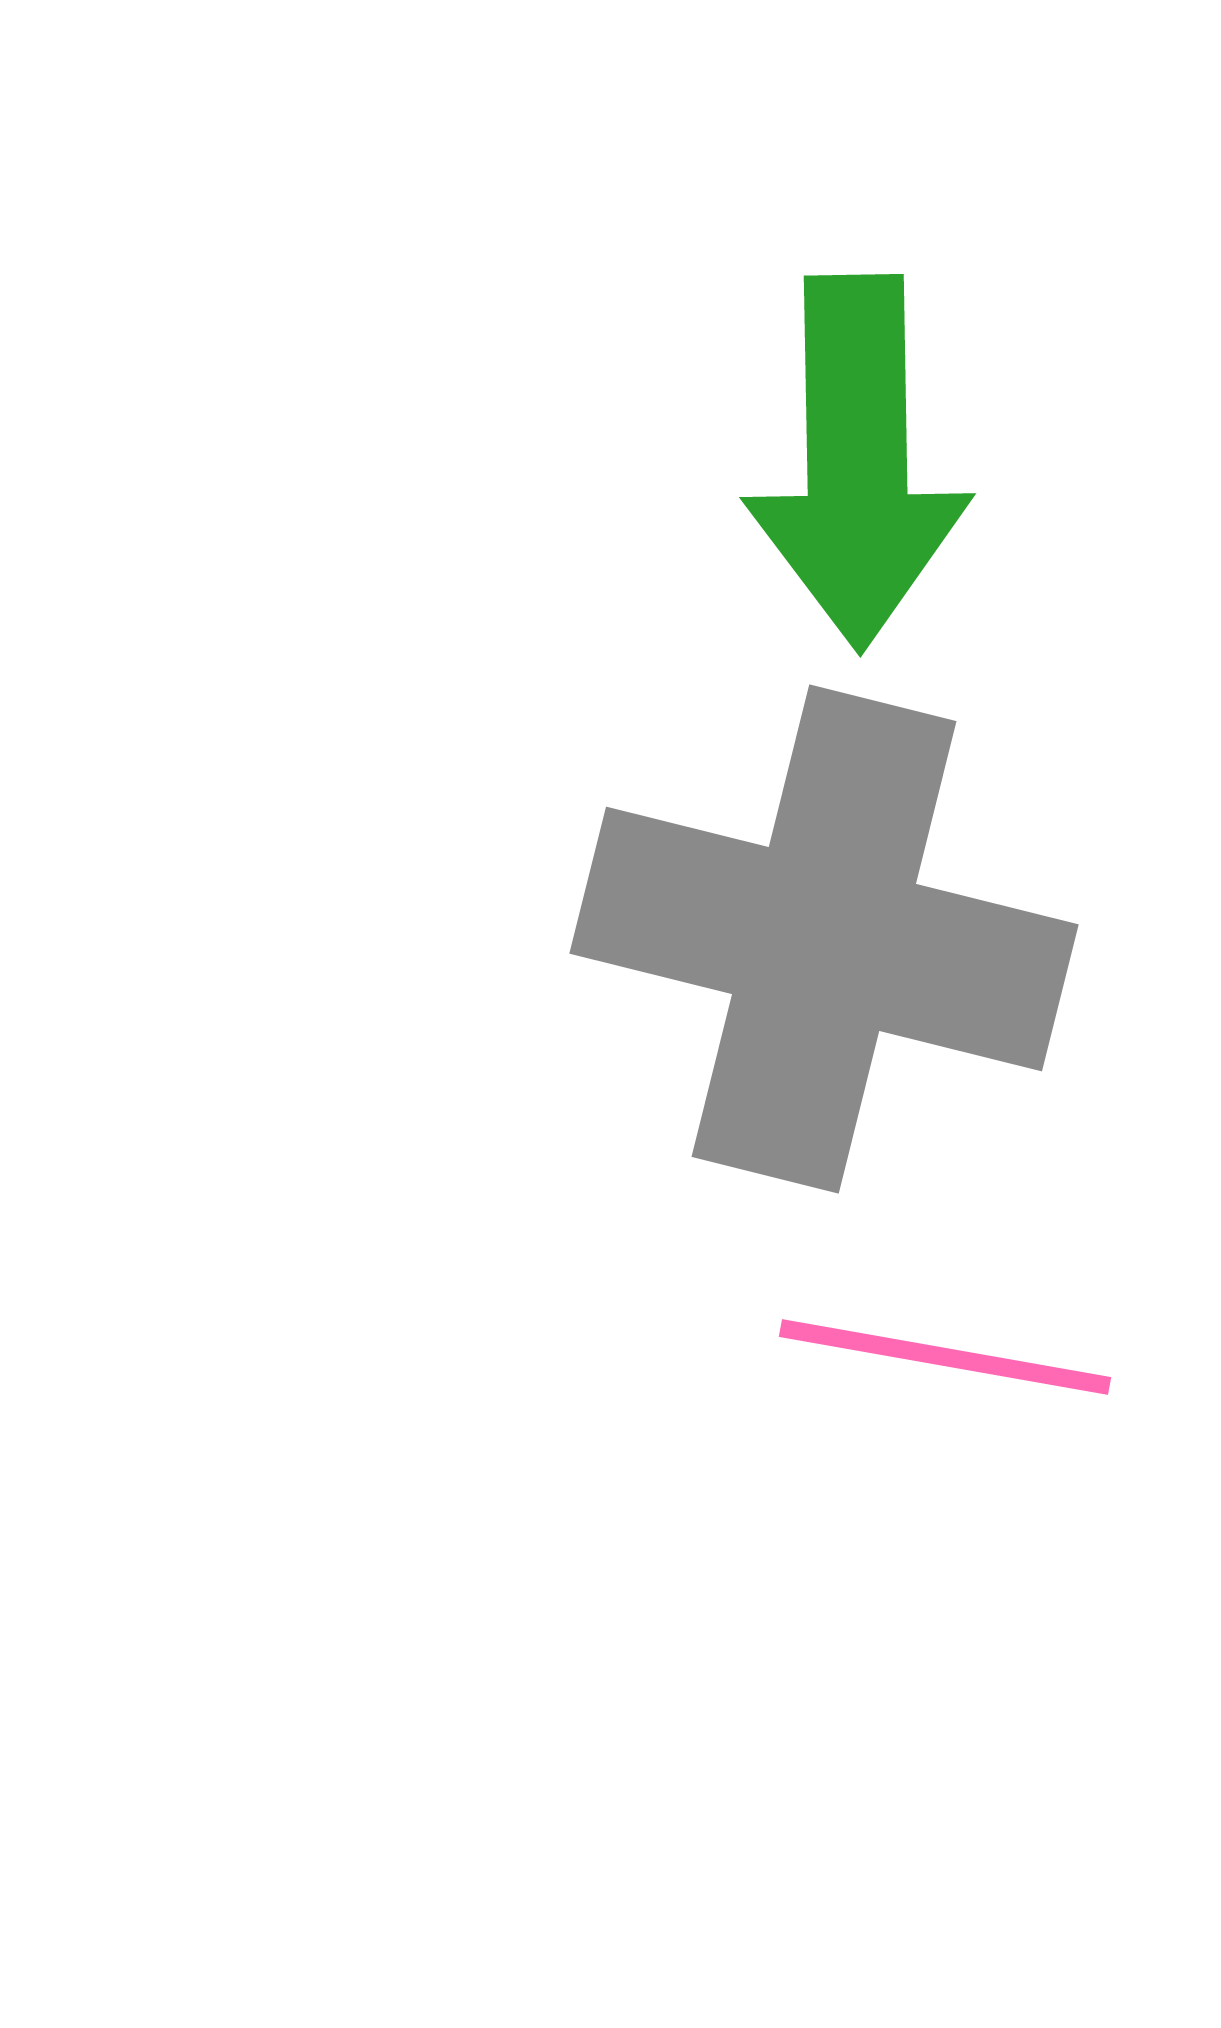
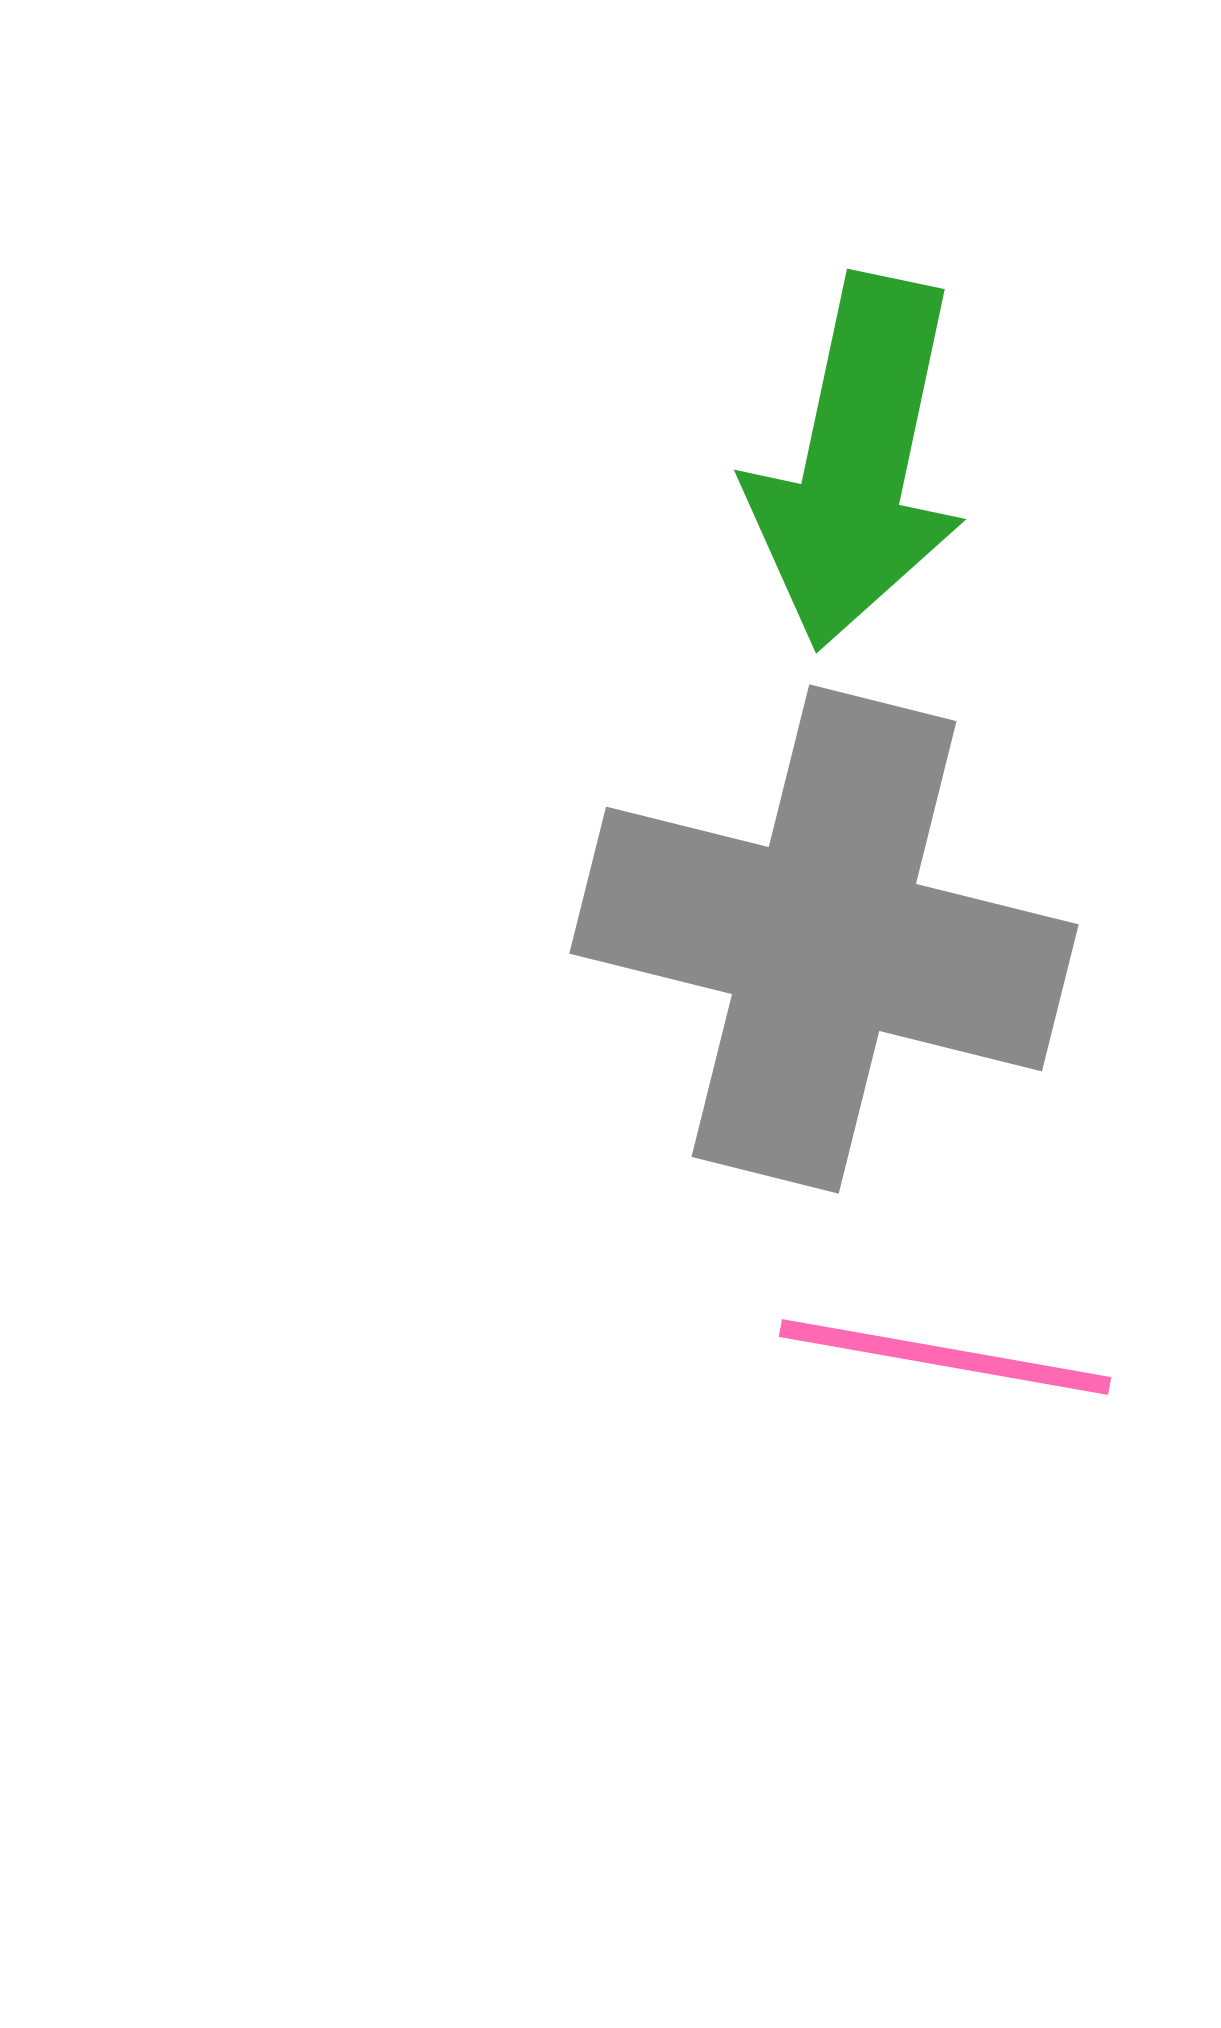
green arrow: rotated 13 degrees clockwise
